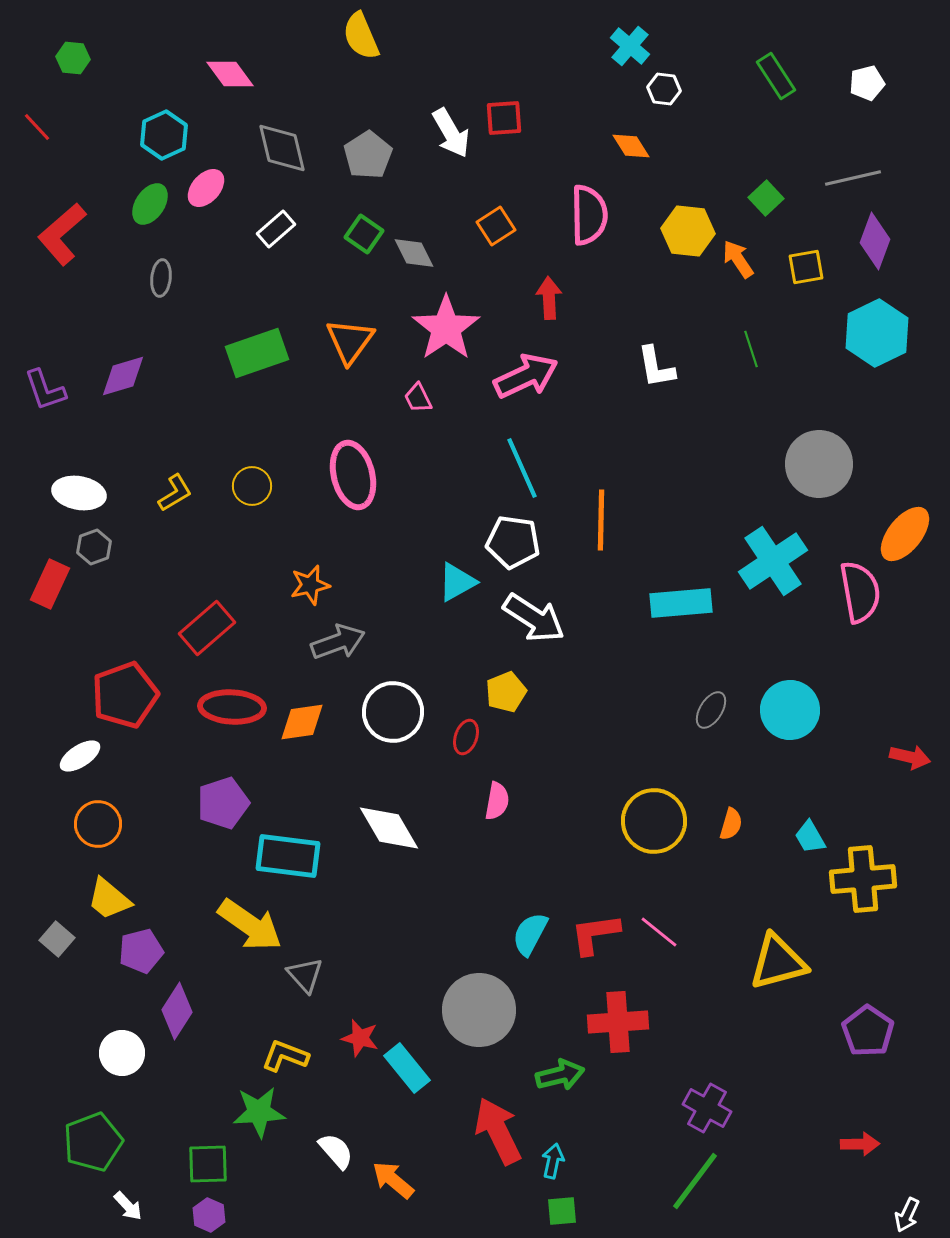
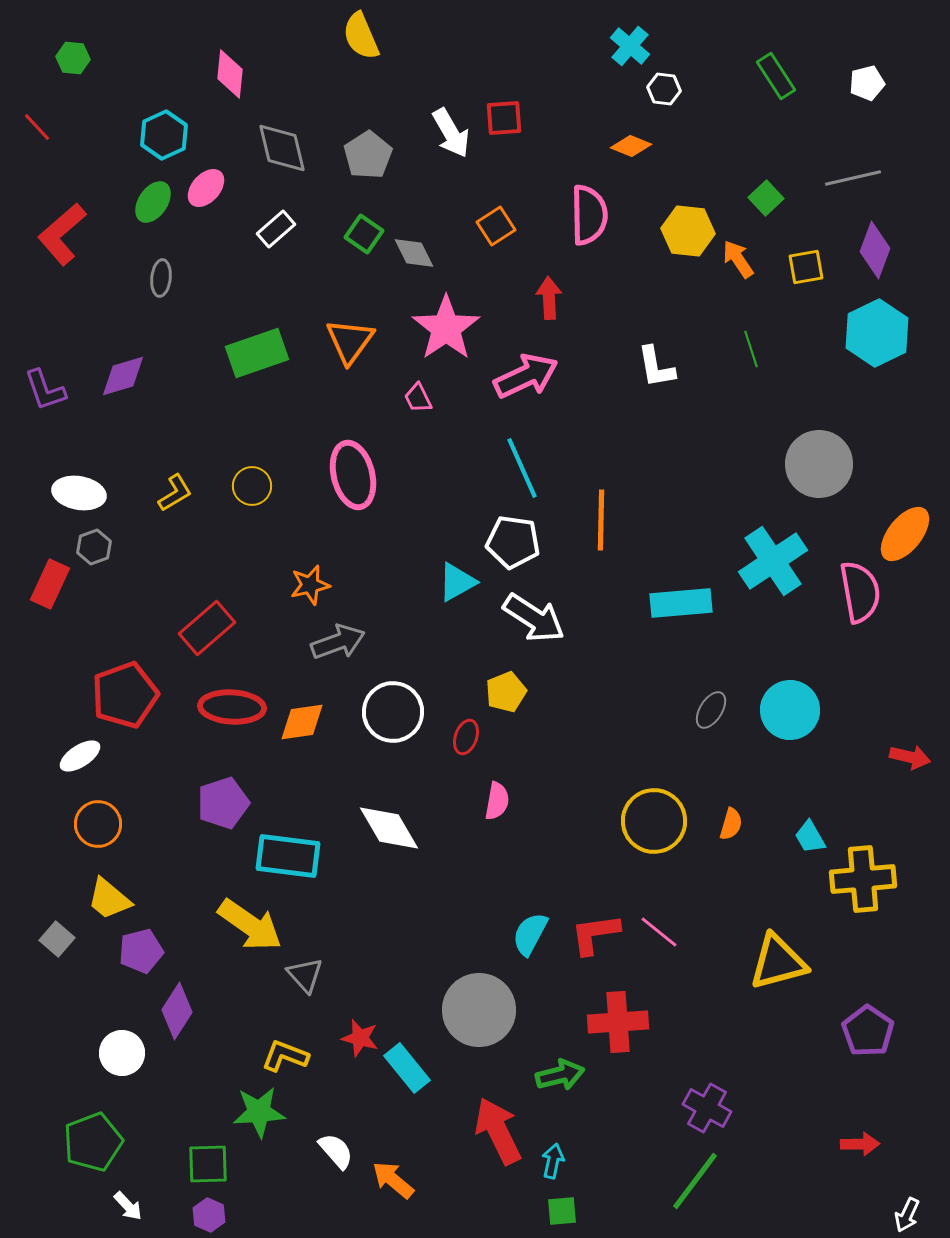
pink diamond at (230, 74): rotated 42 degrees clockwise
orange diamond at (631, 146): rotated 36 degrees counterclockwise
green ellipse at (150, 204): moved 3 px right, 2 px up
purple diamond at (875, 241): moved 9 px down
